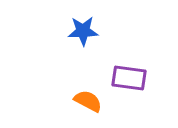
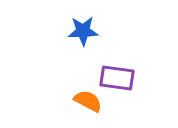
purple rectangle: moved 12 px left
